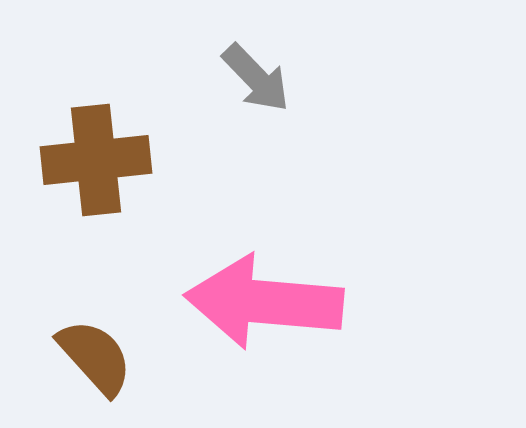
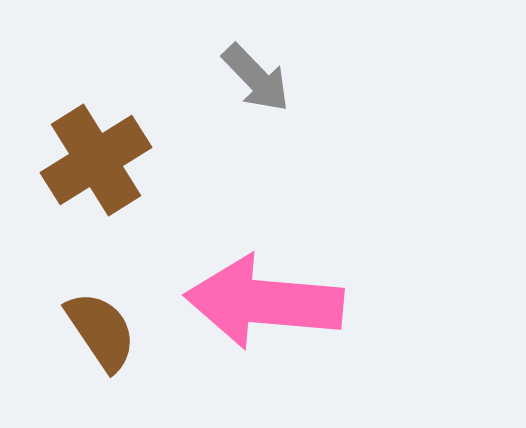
brown cross: rotated 26 degrees counterclockwise
brown semicircle: moved 6 px right, 26 px up; rotated 8 degrees clockwise
